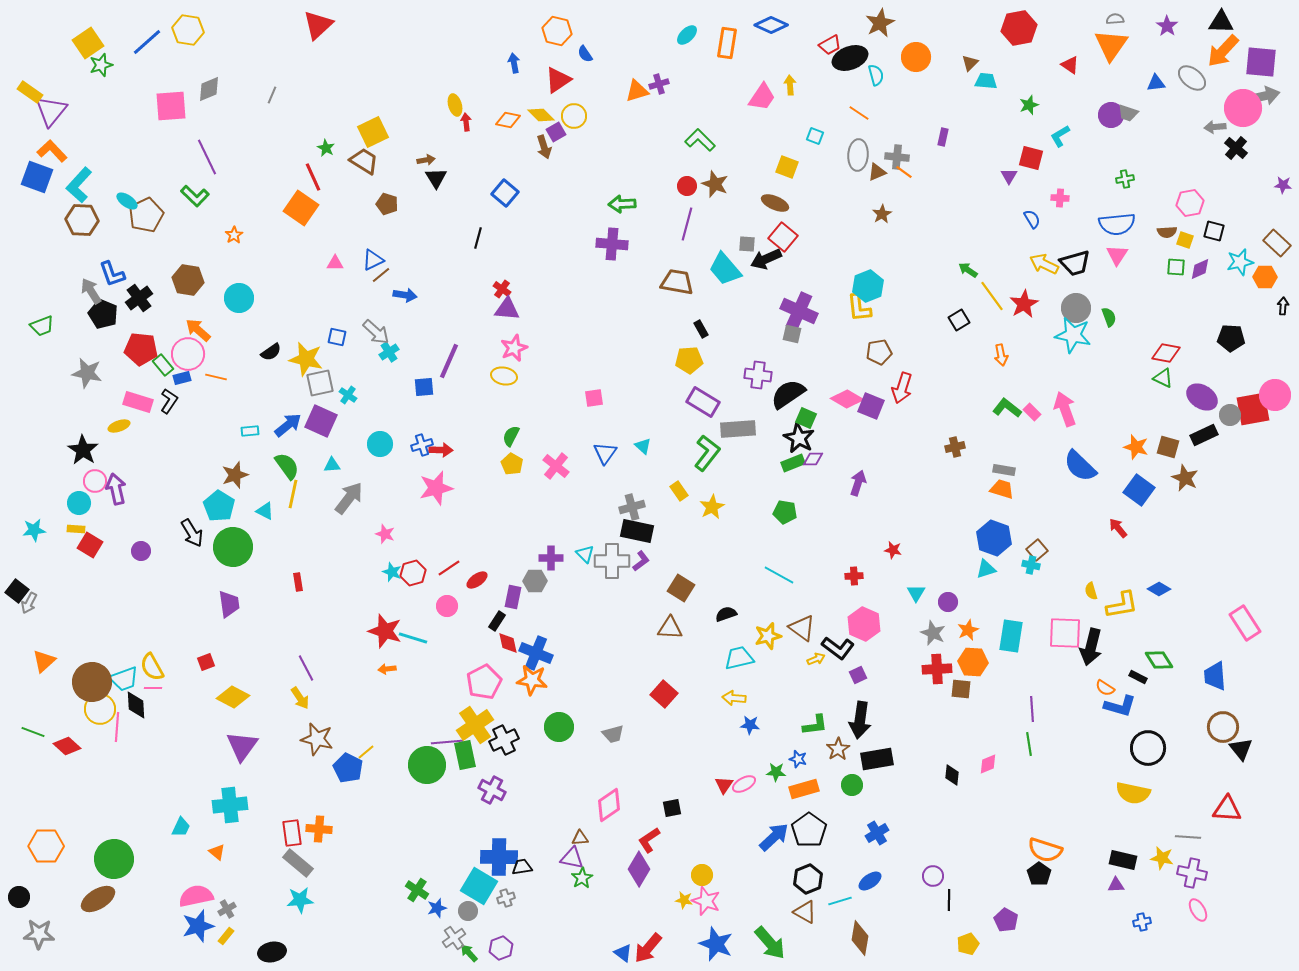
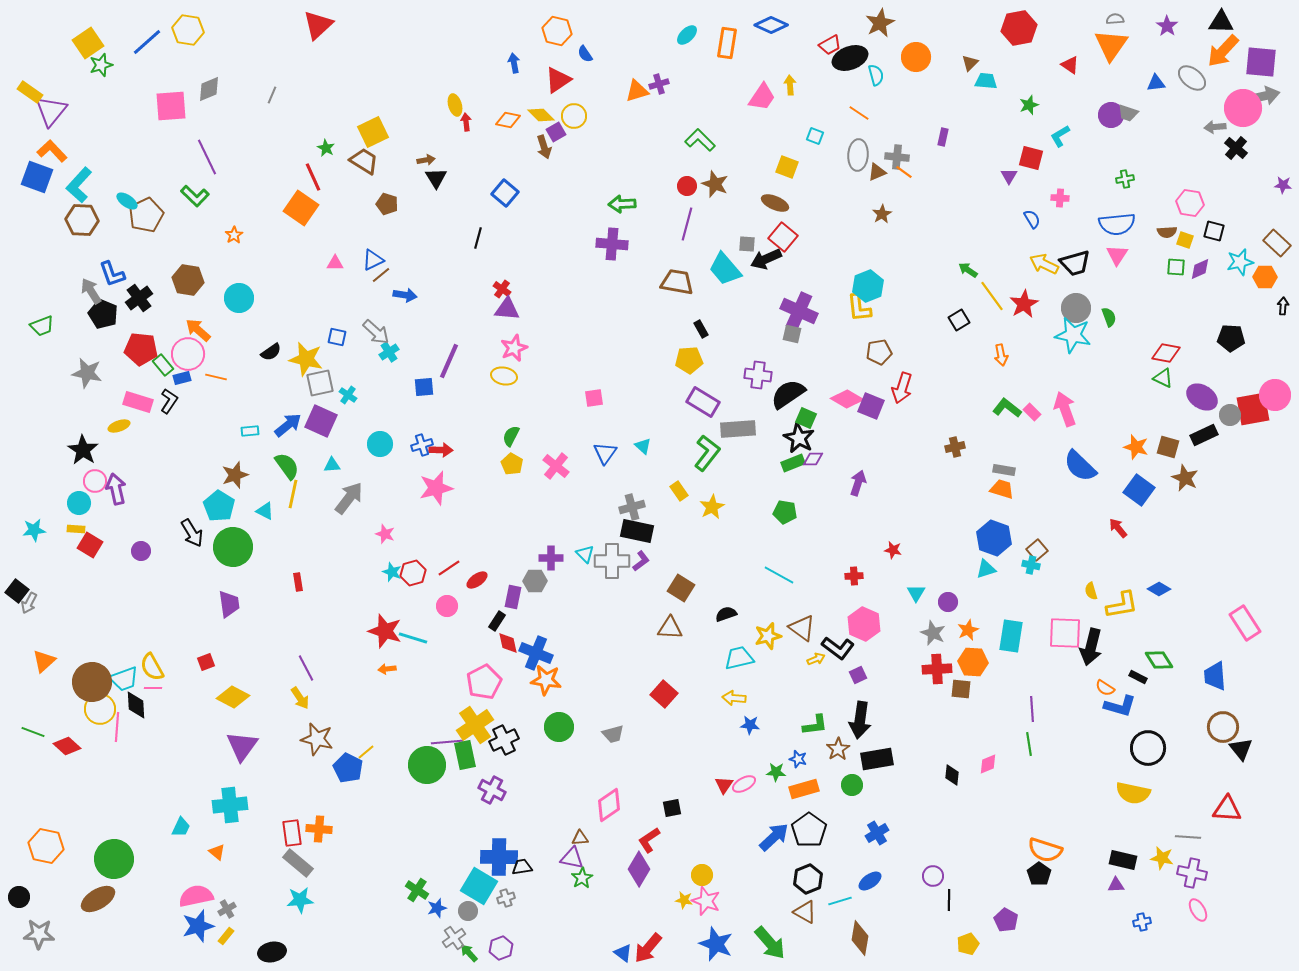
pink hexagon at (1190, 203): rotated 20 degrees clockwise
orange star at (532, 680): moved 14 px right
orange hexagon at (46, 846): rotated 12 degrees clockwise
